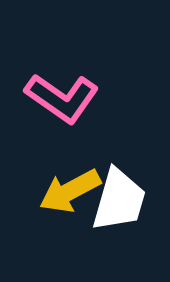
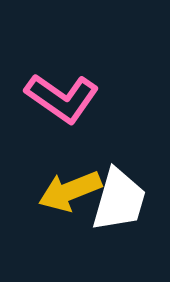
yellow arrow: rotated 6 degrees clockwise
